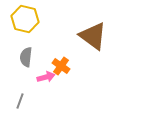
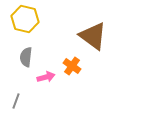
orange cross: moved 11 px right
gray line: moved 4 px left
